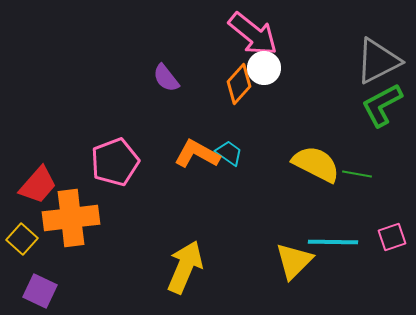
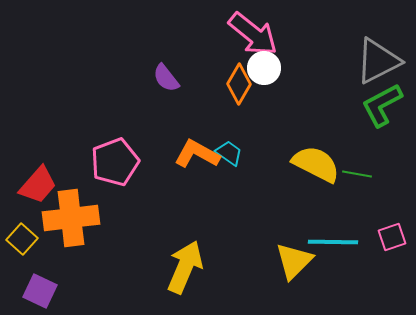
orange diamond: rotated 12 degrees counterclockwise
